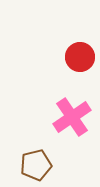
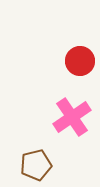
red circle: moved 4 px down
